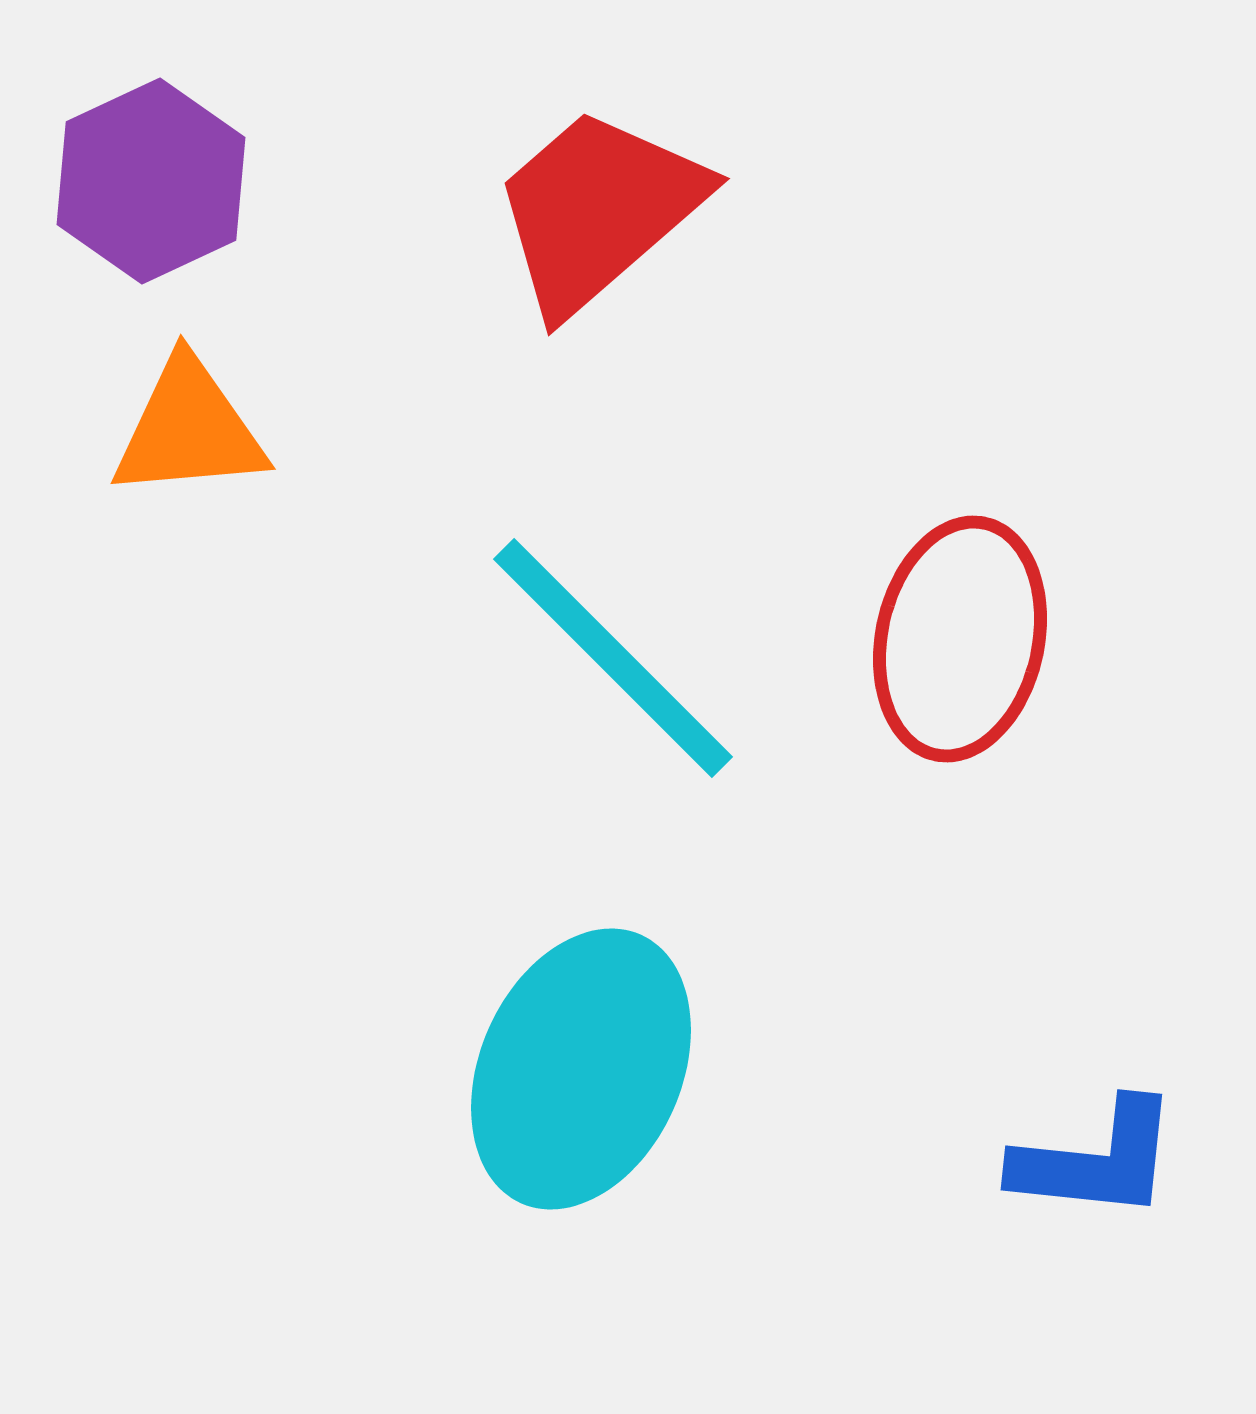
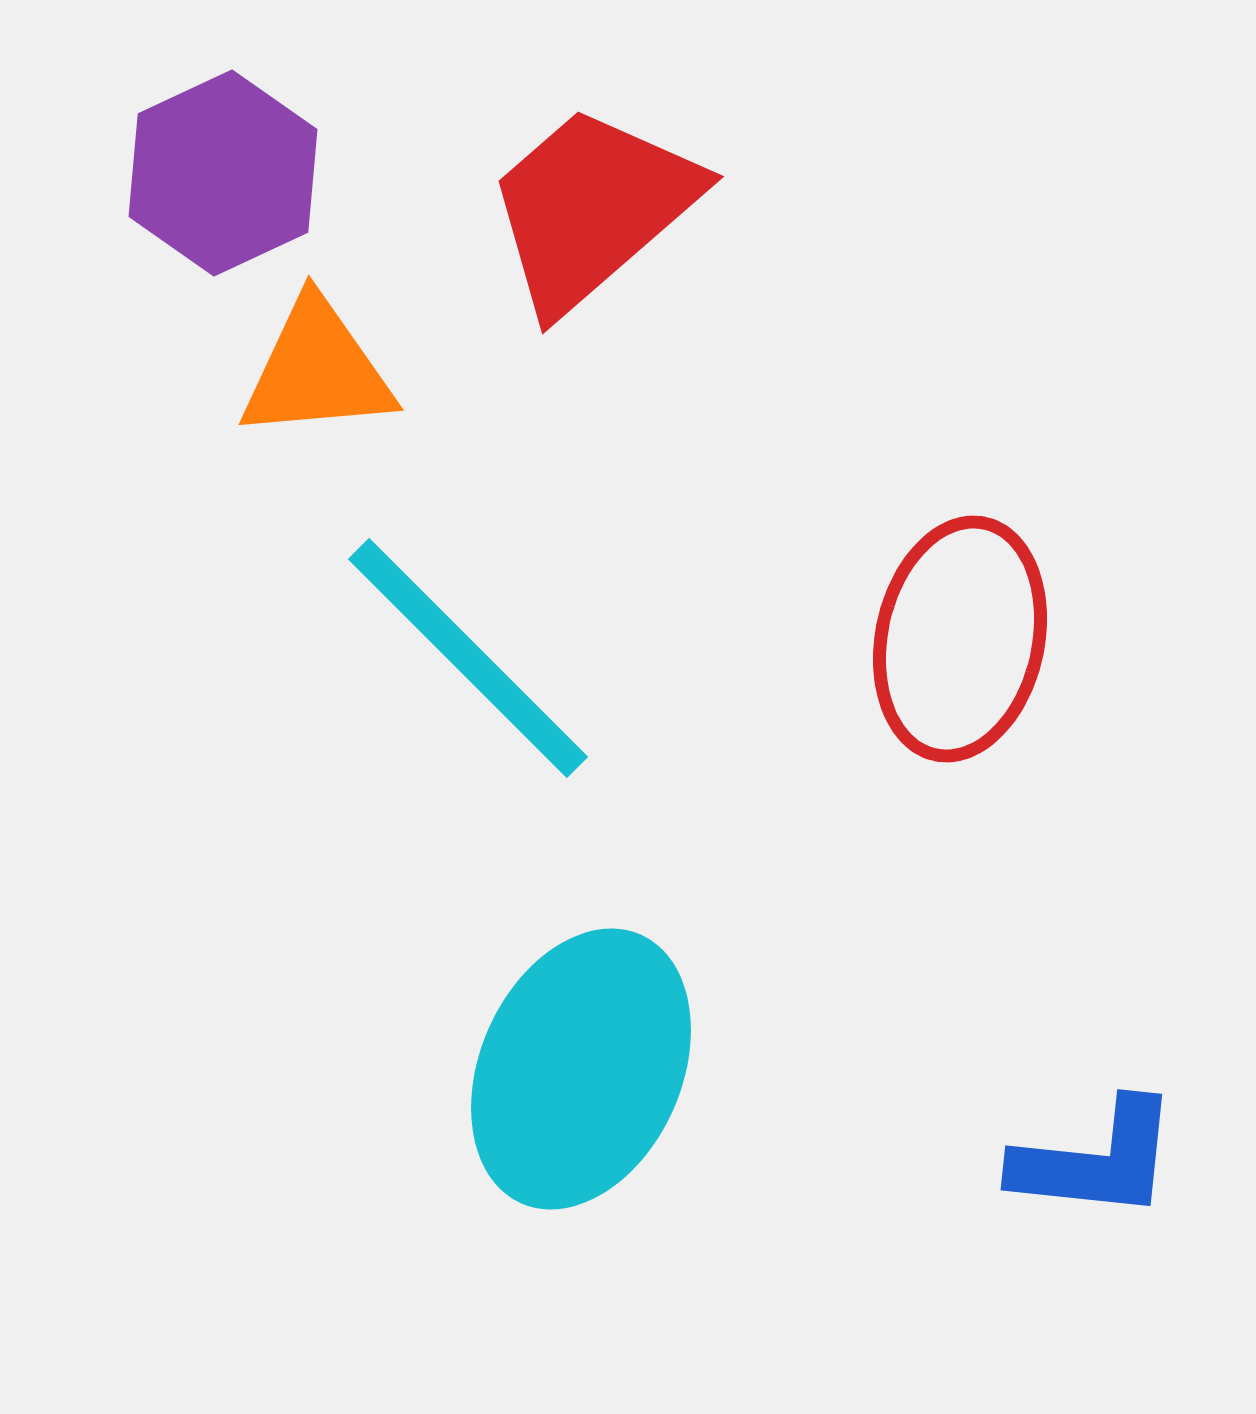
purple hexagon: moved 72 px right, 8 px up
red trapezoid: moved 6 px left, 2 px up
orange triangle: moved 128 px right, 59 px up
cyan line: moved 145 px left
